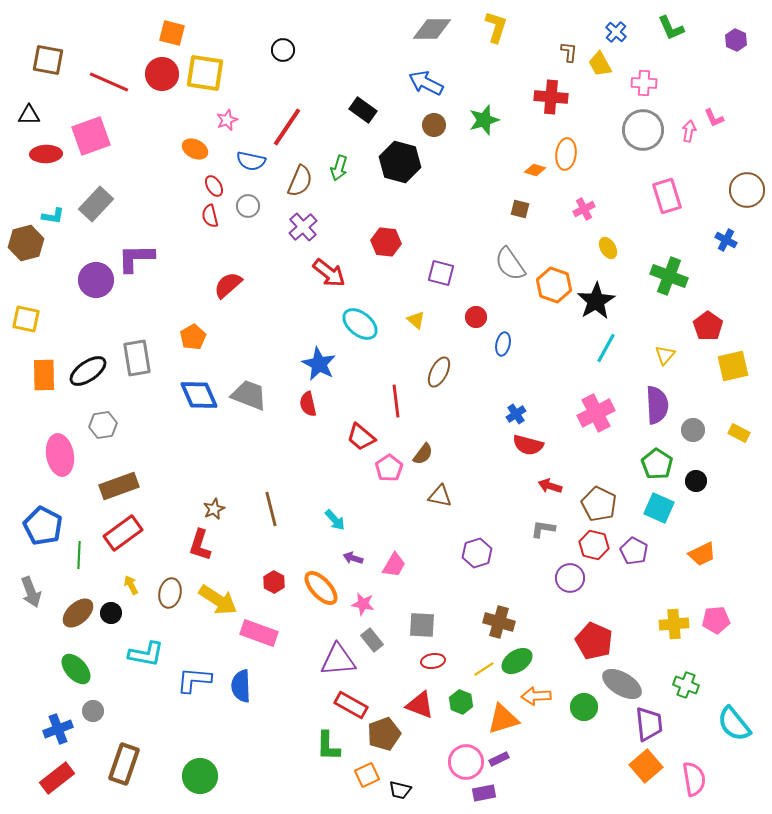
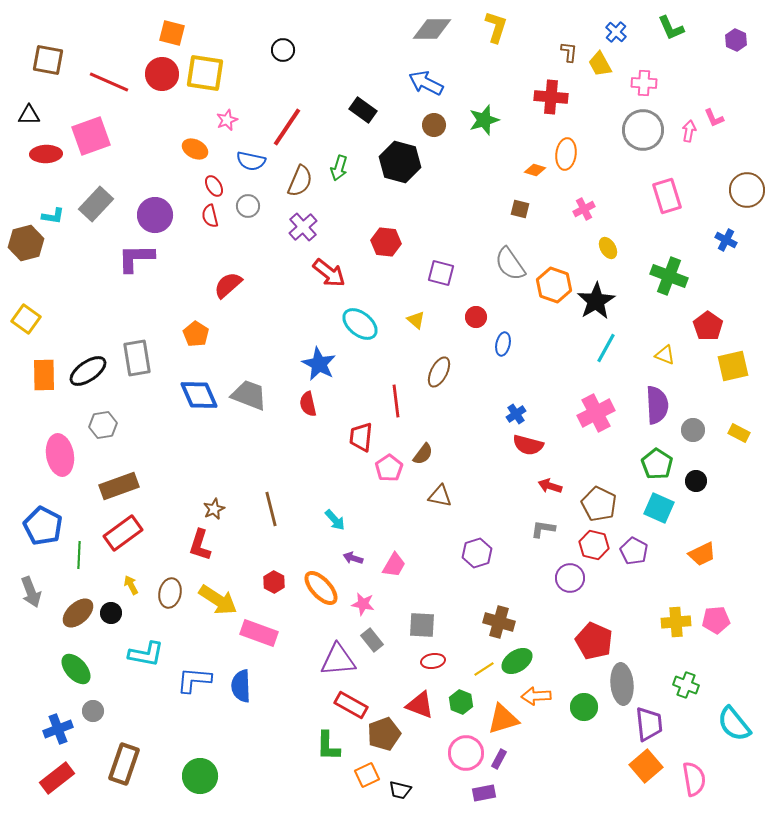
purple circle at (96, 280): moved 59 px right, 65 px up
yellow square at (26, 319): rotated 24 degrees clockwise
orange pentagon at (193, 337): moved 3 px right, 3 px up; rotated 10 degrees counterclockwise
yellow triangle at (665, 355): rotated 50 degrees counterclockwise
red trapezoid at (361, 437): rotated 56 degrees clockwise
yellow cross at (674, 624): moved 2 px right, 2 px up
gray ellipse at (622, 684): rotated 54 degrees clockwise
purple rectangle at (499, 759): rotated 36 degrees counterclockwise
pink circle at (466, 762): moved 9 px up
